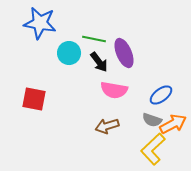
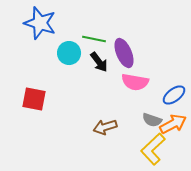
blue star: rotated 8 degrees clockwise
pink semicircle: moved 21 px right, 8 px up
blue ellipse: moved 13 px right
brown arrow: moved 2 px left, 1 px down
